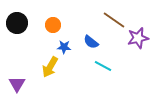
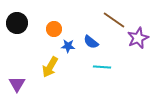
orange circle: moved 1 px right, 4 px down
purple star: rotated 10 degrees counterclockwise
blue star: moved 4 px right, 1 px up
cyan line: moved 1 px left, 1 px down; rotated 24 degrees counterclockwise
